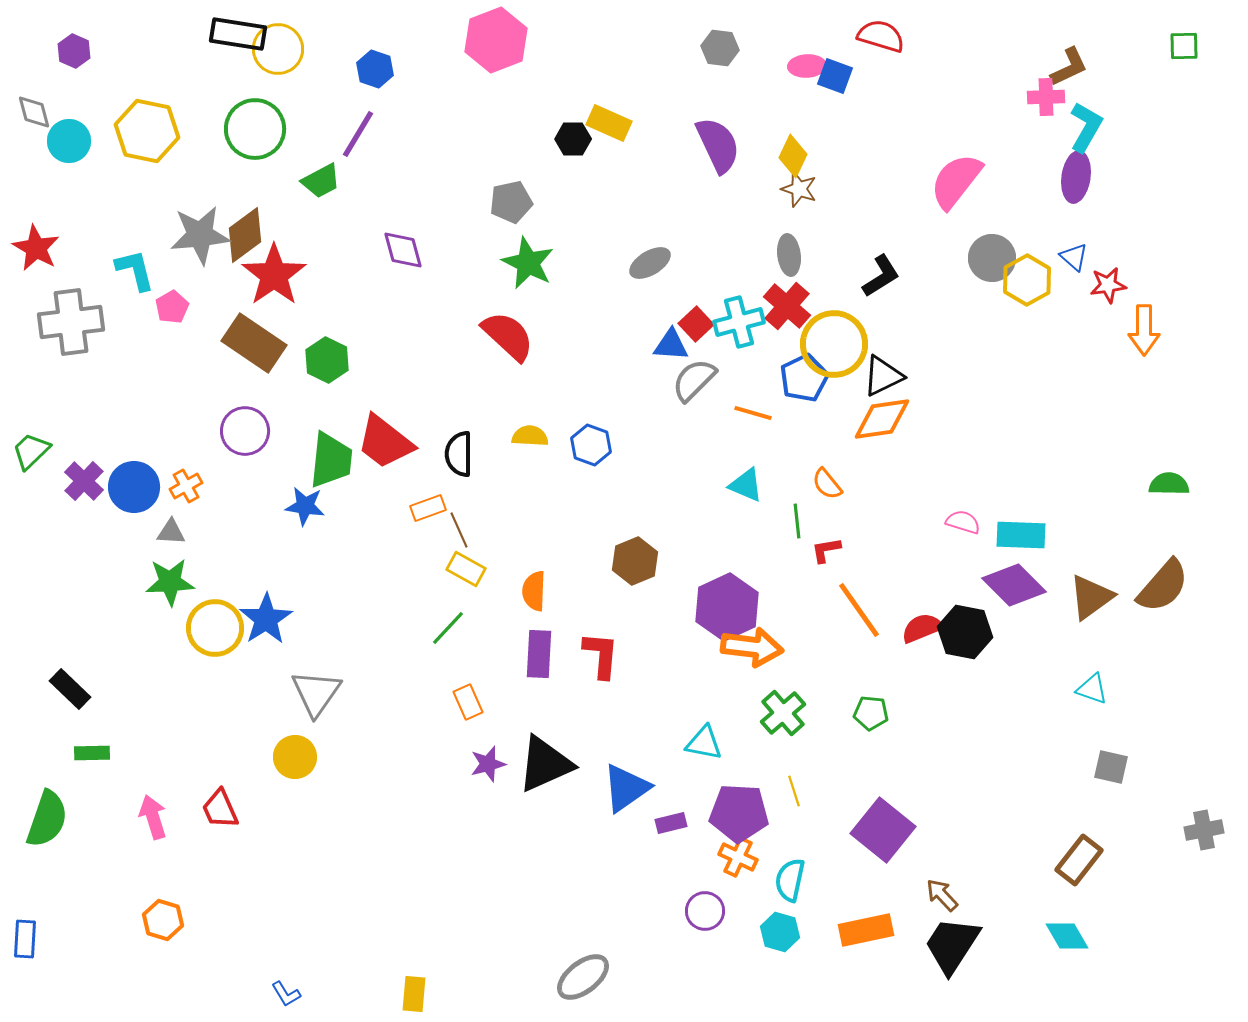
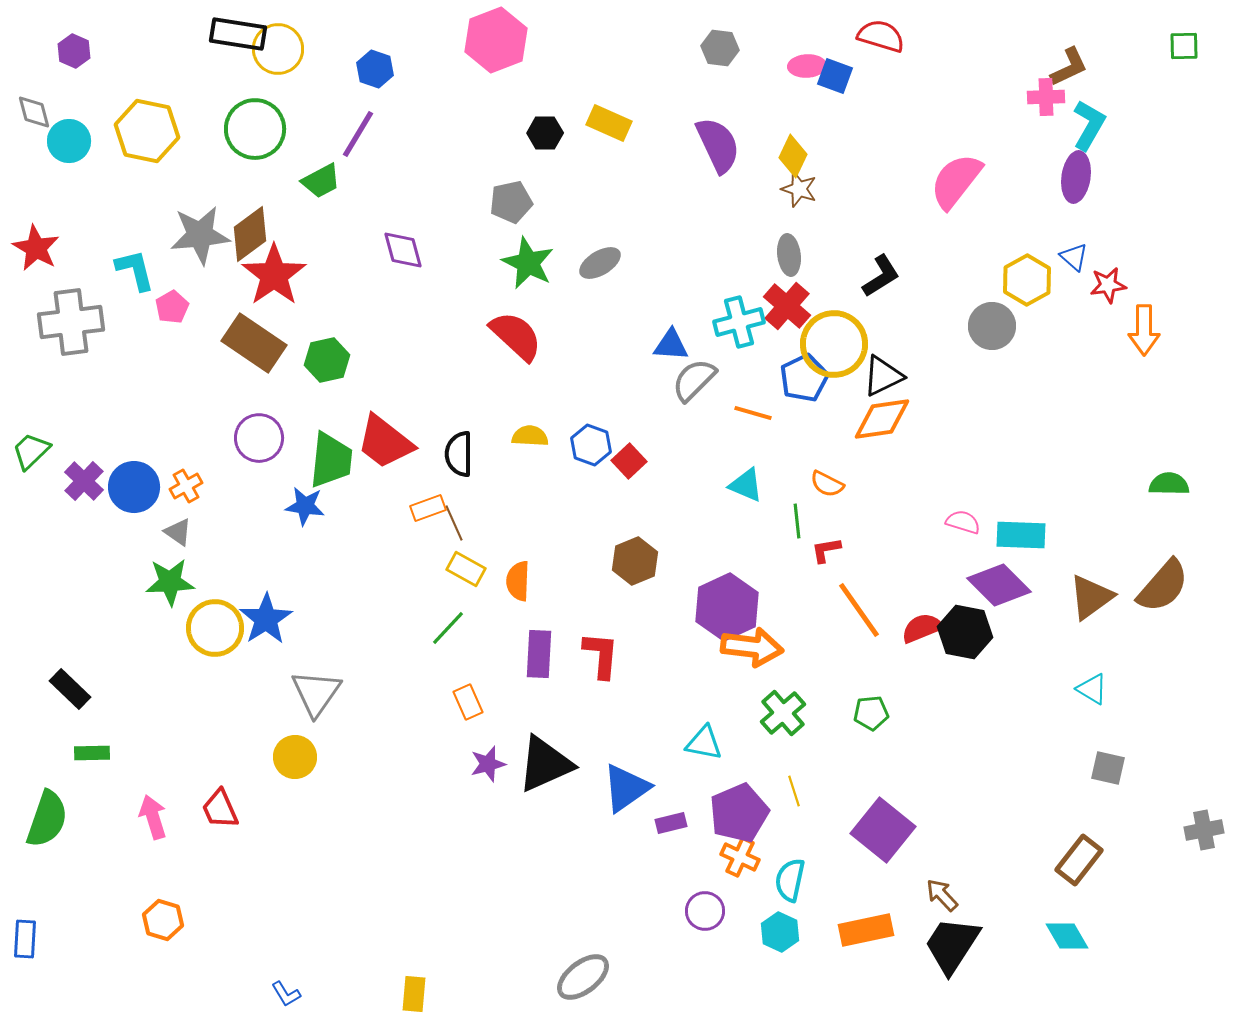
cyan L-shape at (1086, 127): moved 3 px right, 2 px up
black hexagon at (573, 139): moved 28 px left, 6 px up
brown diamond at (245, 235): moved 5 px right, 1 px up
gray circle at (992, 258): moved 68 px down
gray ellipse at (650, 263): moved 50 px left
red square at (696, 324): moved 67 px left, 137 px down
red semicircle at (508, 336): moved 8 px right
green hexagon at (327, 360): rotated 21 degrees clockwise
purple circle at (245, 431): moved 14 px right, 7 px down
orange semicircle at (827, 484): rotated 24 degrees counterclockwise
brown line at (459, 530): moved 5 px left, 7 px up
gray triangle at (171, 532): moved 7 px right; rotated 32 degrees clockwise
purple diamond at (1014, 585): moved 15 px left
orange semicircle at (534, 591): moved 16 px left, 10 px up
cyan triangle at (1092, 689): rotated 12 degrees clockwise
green pentagon at (871, 713): rotated 12 degrees counterclockwise
gray square at (1111, 767): moved 3 px left, 1 px down
purple pentagon at (739, 813): rotated 26 degrees counterclockwise
orange cross at (738, 857): moved 2 px right
cyan hexagon at (780, 932): rotated 9 degrees clockwise
